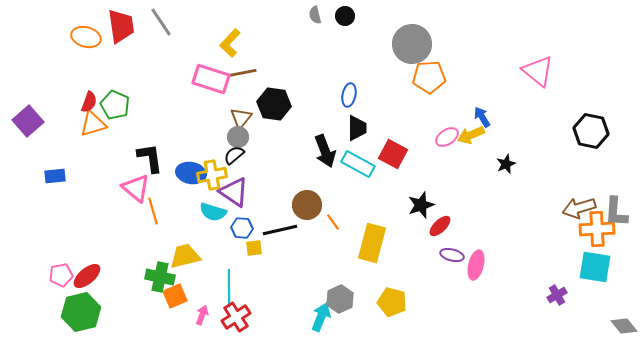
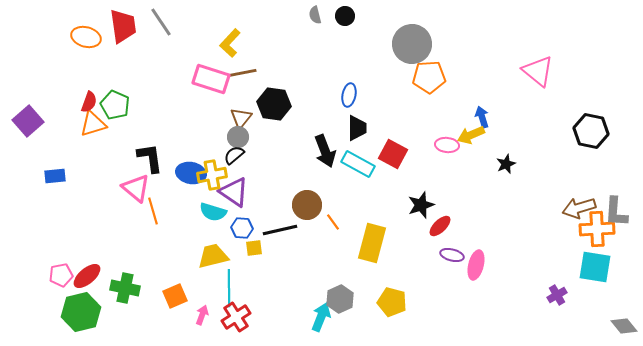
red trapezoid at (121, 26): moved 2 px right
blue arrow at (482, 117): rotated 15 degrees clockwise
pink ellipse at (447, 137): moved 8 px down; rotated 40 degrees clockwise
yellow trapezoid at (185, 256): moved 28 px right
green cross at (160, 277): moved 35 px left, 11 px down
